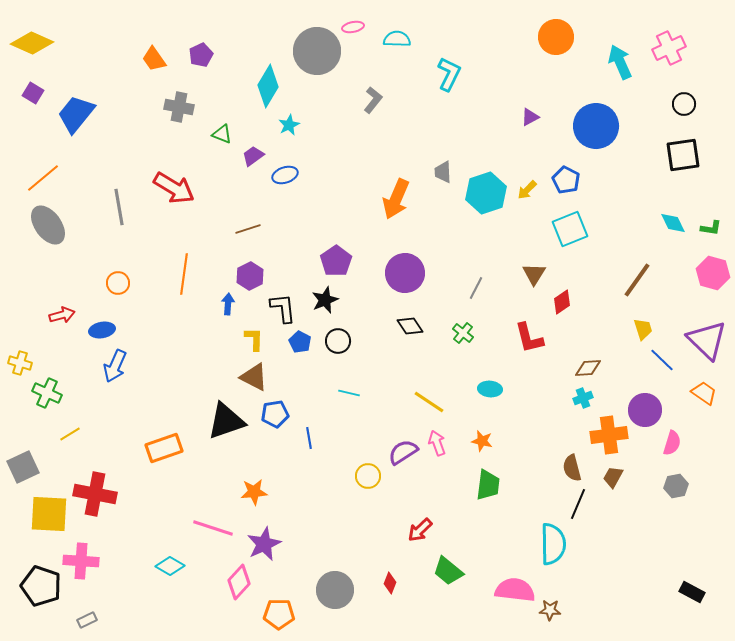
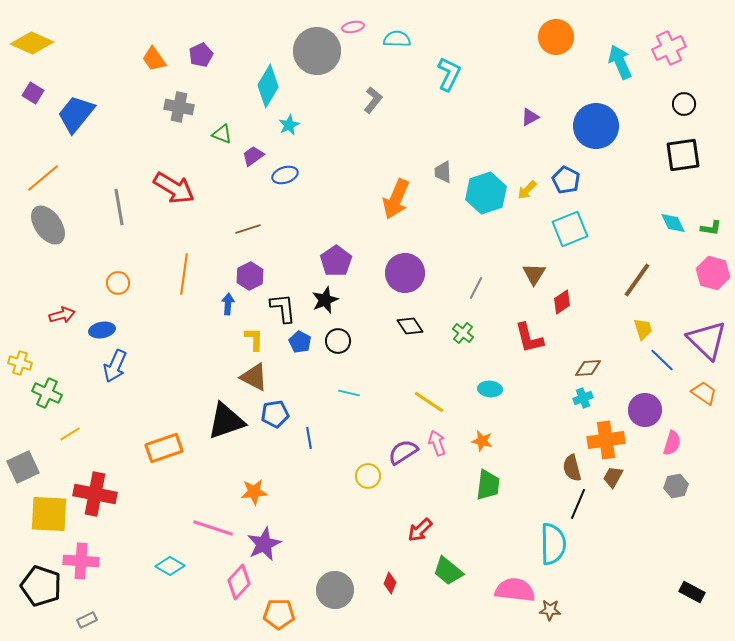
orange cross at (609, 435): moved 3 px left, 5 px down
